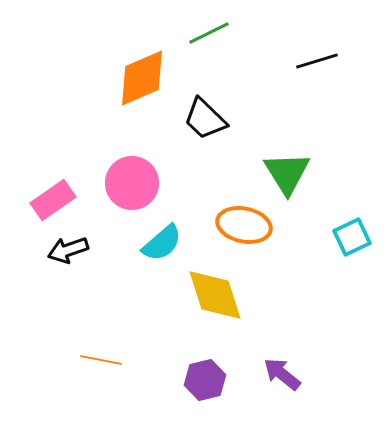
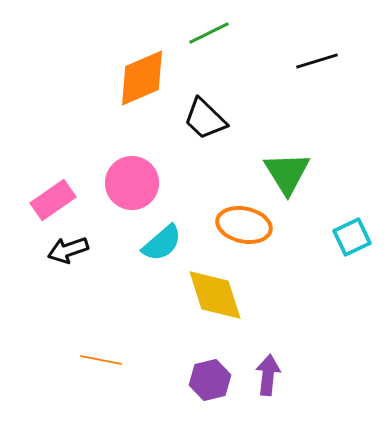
purple arrow: moved 14 px left, 1 px down; rotated 57 degrees clockwise
purple hexagon: moved 5 px right
